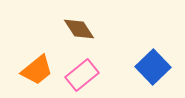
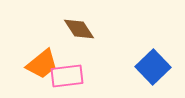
orange trapezoid: moved 5 px right, 6 px up
pink rectangle: moved 15 px left, 1 px down; rotated 32 degrees clockwise
